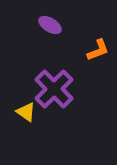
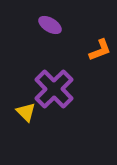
orange L-shape: moved 2 px right
yellow triangle: rotated 10 degrees clockwise
